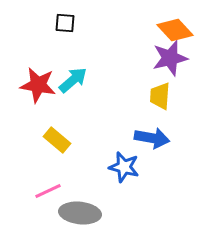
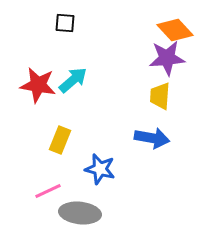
purple star: moved 3 px left; rotated 9 degrees clockwise
yellow rectangle: moved 3 px right; rotated 72 degrees clockwise
blue star: moved 24 px left, 2 px down
